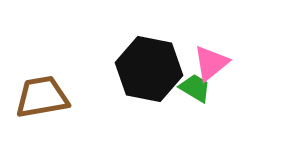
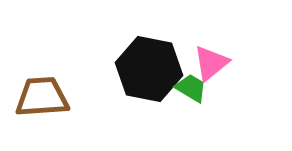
green trapezoid: moved 4 px left
brown trapezoid: rotated 6 degrees clockwise
